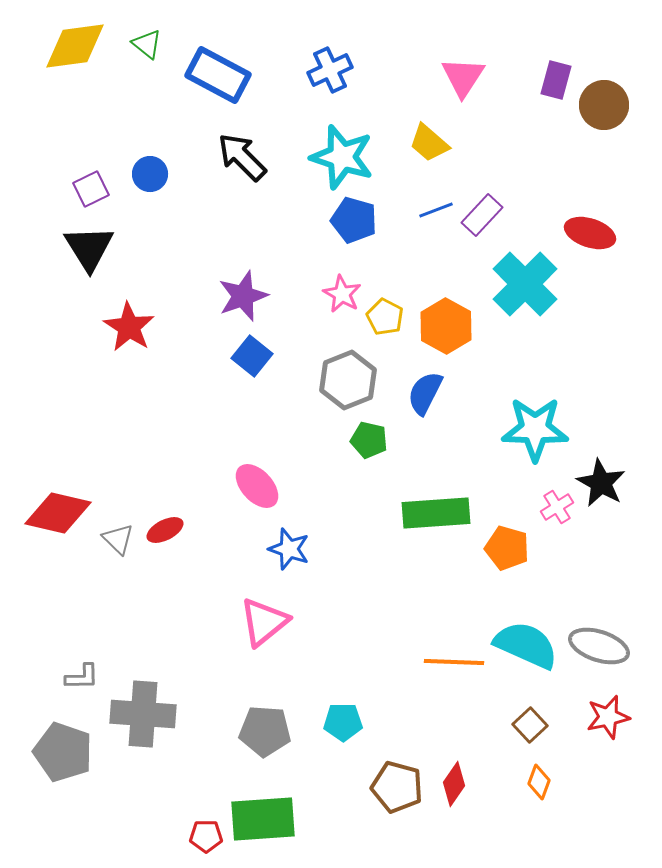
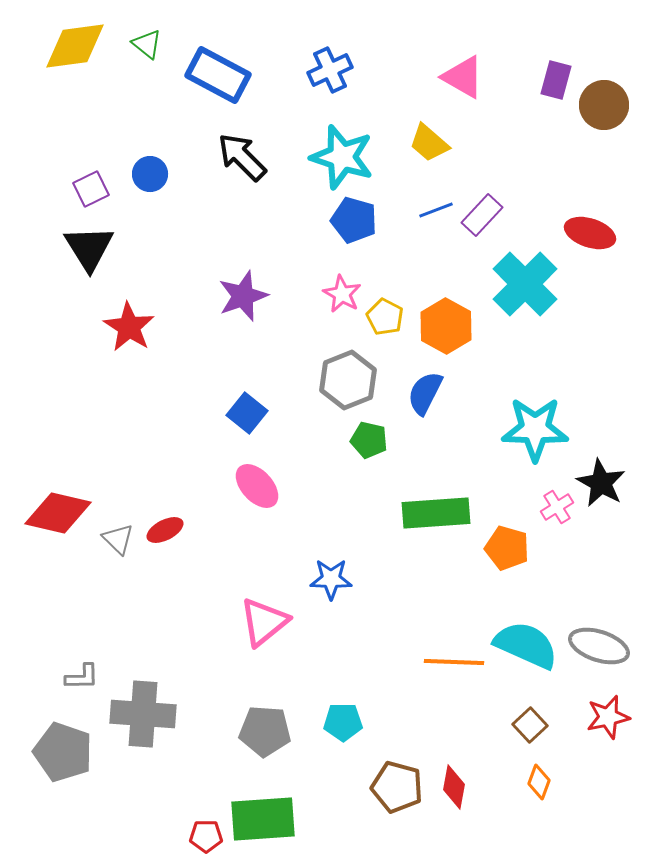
pink triangle at (463, 77): rotated 33 degrees counterclockwise
blue square at (252, 356): moved 5 px left, 57 px down
blue star at (289, 549): moved 42 px right, 30 px down; rotated 18 degrees counterclockwise
red diamond at (454, 784): moved 3 px down; rotated 24 degrees counterclockwise
